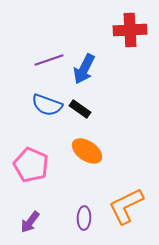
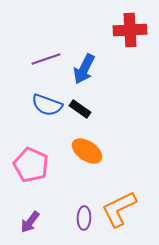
purple line: moved 3 px left, 1 px up
orange L-shape: moved 7 px left, 3 px down
